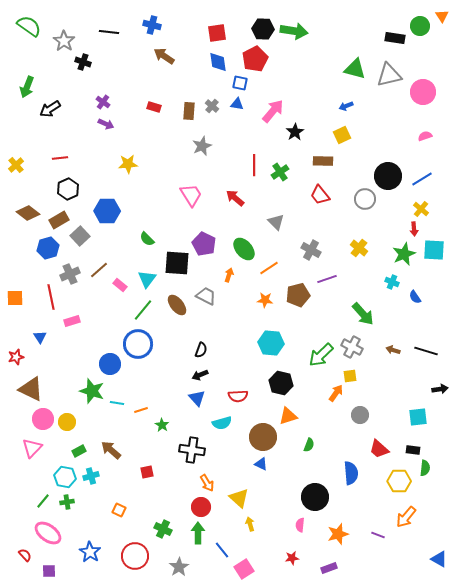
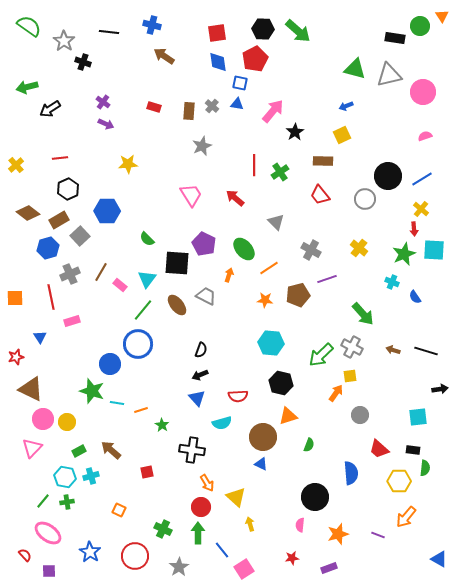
green arrow at (294, 31): moved 4 px right; rotated 32 degrees clockwise
green arrow at (27, 87): rotated 55 degrees clockwise
brown line at (99, 270): moved 2 px right, 2 px down; rotated 18 degrees counterclockwise
yellow triangle at (239, 498): moved 3 px left, 1 px up
